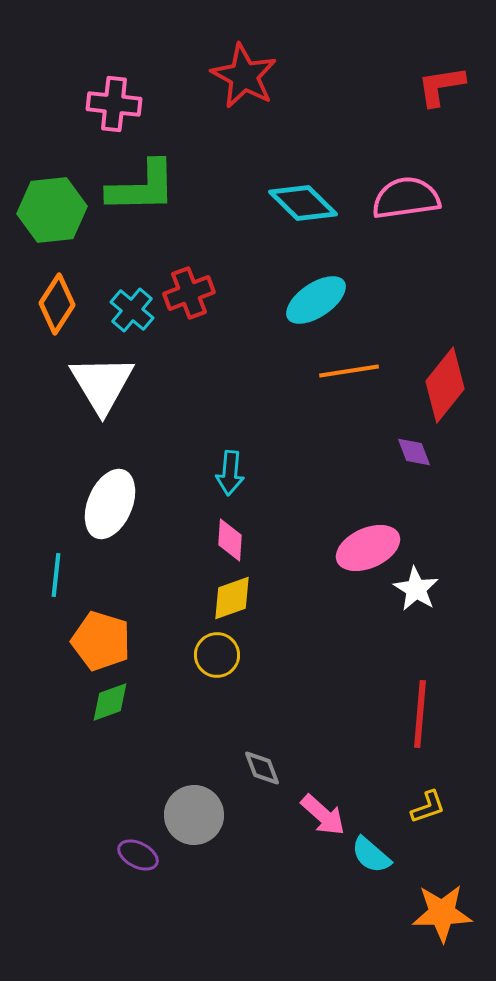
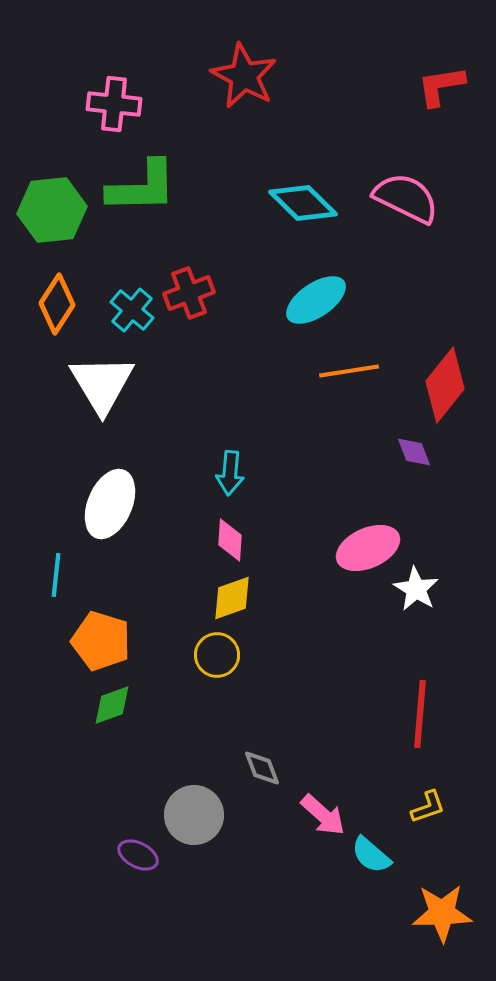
pink semicircle: rotated 34 degrees clockwise
green diamond: moved 2 px right, 3 px down
